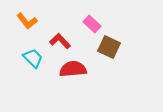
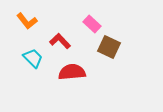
red semicircle: moved 1 px left, 3 px down
